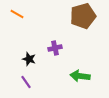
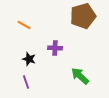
orange line: moved 7 px right, 11 px down
purple cross: rotated 16 degrees clockwise
green arrow: rotated 36 degrees clockwise
purple line: rotated 16 degrees clockwise
